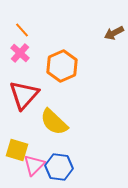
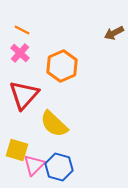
orange line: rotated 21 degrees counterclockwise
yellow semicircle: moved 2 px down
blue hexagon: rotated 8 degrees clockwise
